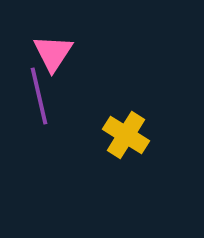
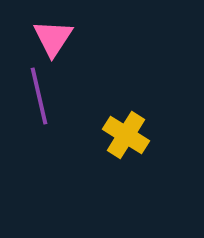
pink triangle: moved 15 px up
